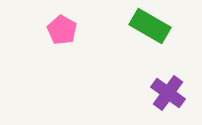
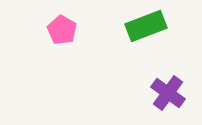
green rectangle: moved 4 px left; rotated 51 degrees counterclockwise
